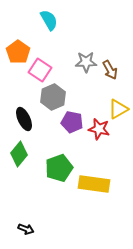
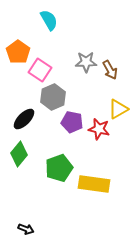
black ellipse: rotated 70 degrees clockwise
